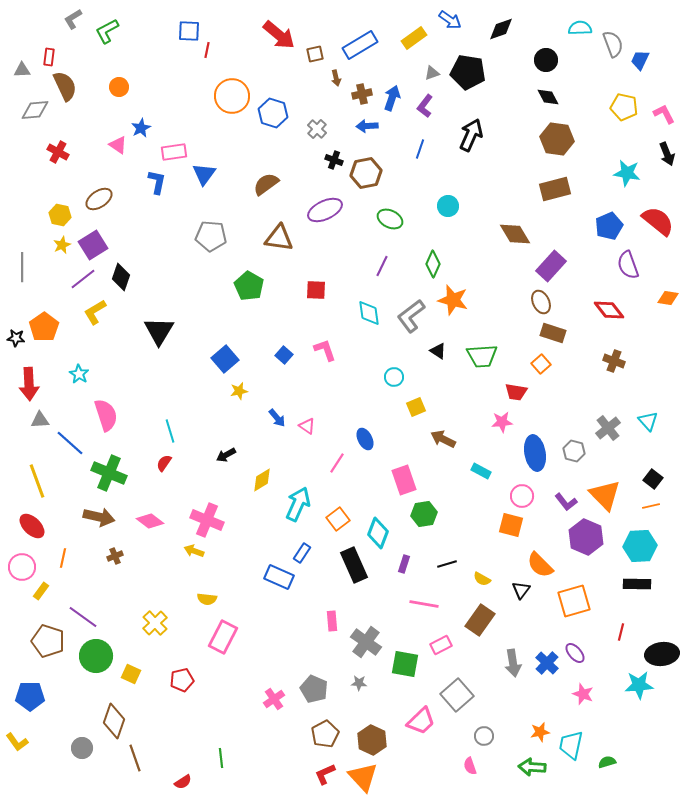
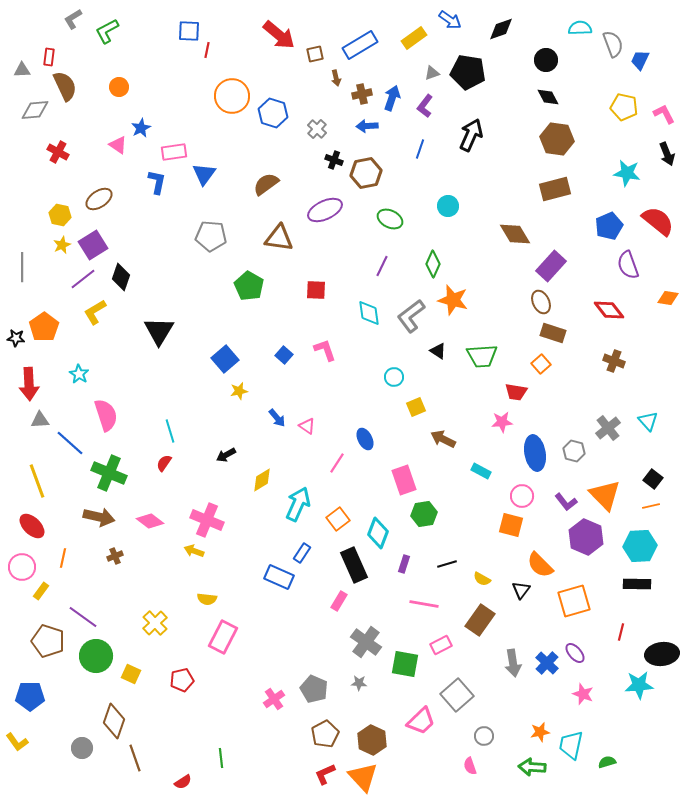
pink rectangle at (332, 621): moved 7 px right, 20 px up; rotated 36 degrees clockwise
